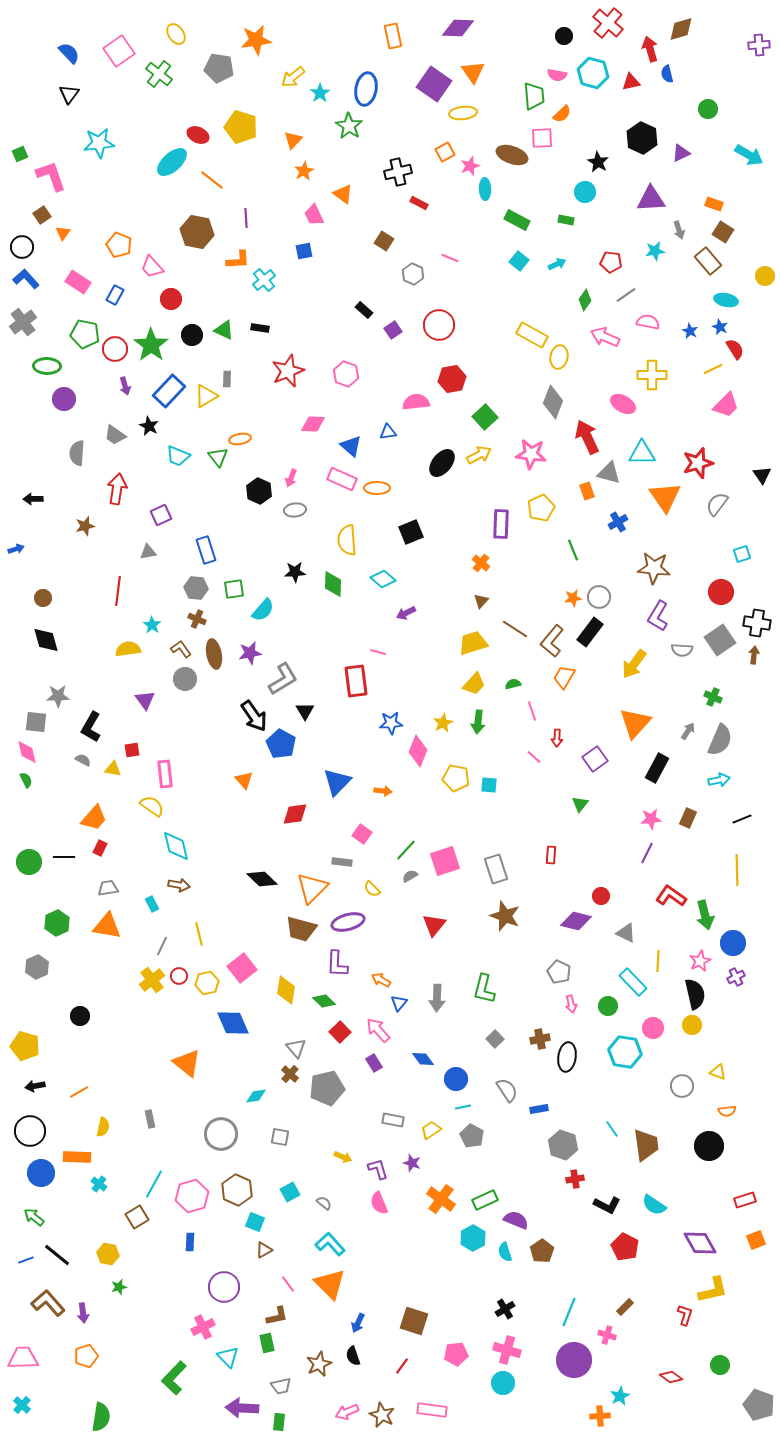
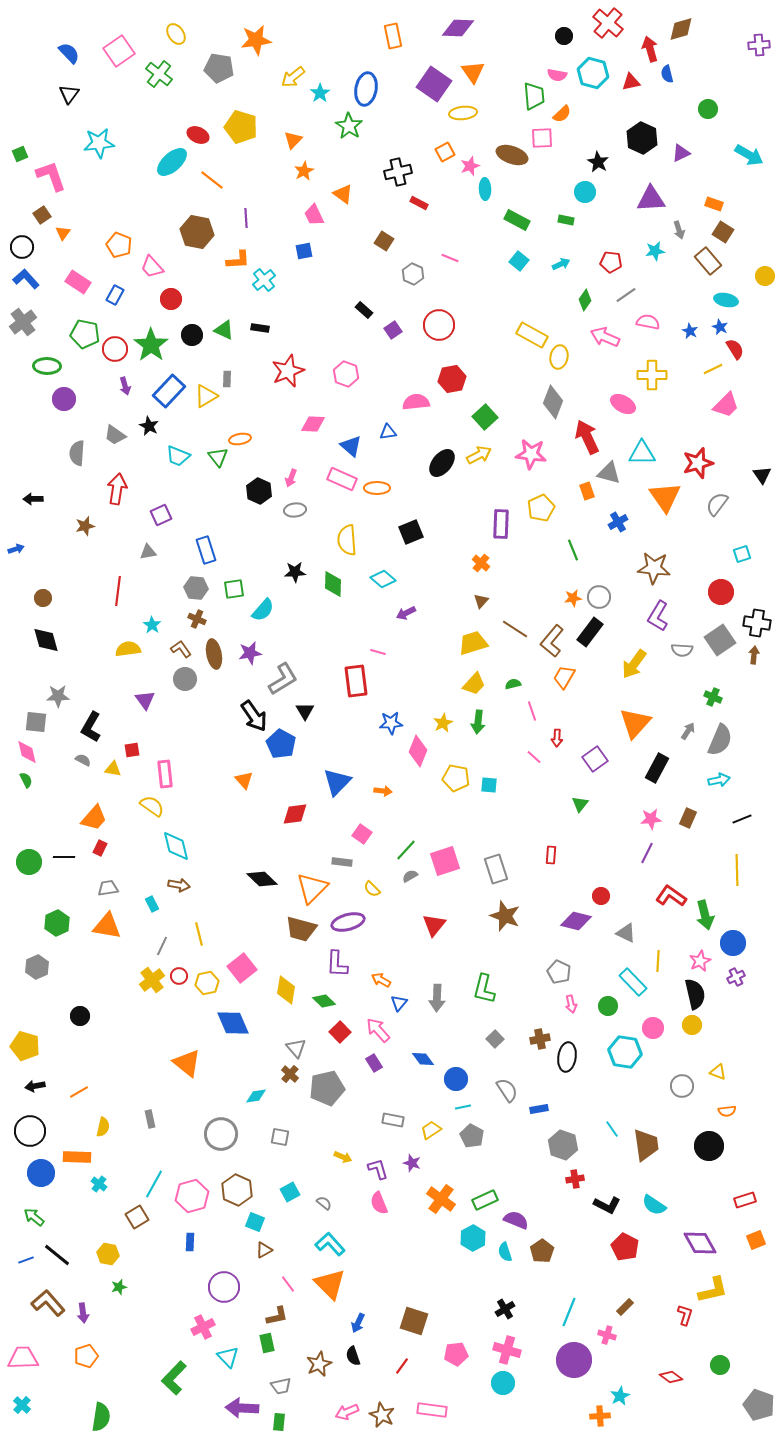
cyan arrow at (557, 264): moved 4 px right
